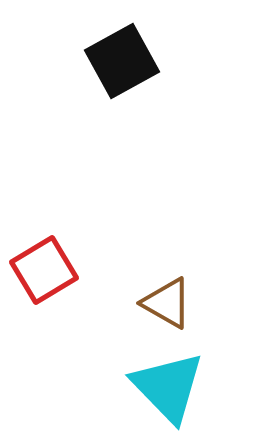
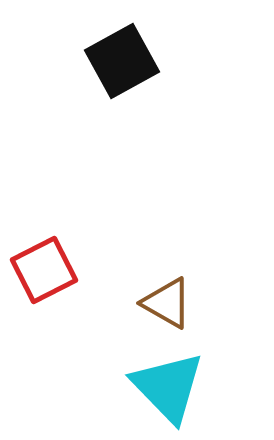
red square: rotated 4 degrees clockwise
